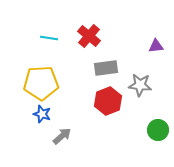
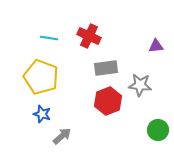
red cross: rotated 15 degrees counterclockwise
yellow pentagon: moved 6 px up; rotated 24 degrees clockwise
